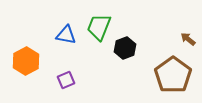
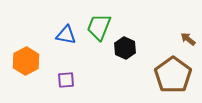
black hexagon: rotated 15 degrees counterclockwise
purple square: rotated 18 degrees clockwise
